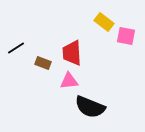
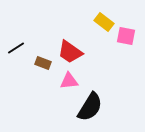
red trapezoid: moved 2 px left, 1 px up; rotated 52 degrees counterclockwise
black semicircle: rotated 80 degrees counterclockwise
